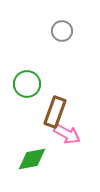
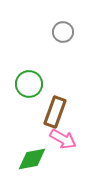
gray circle: moved 1 px right, 1 px down
green circle: moved 2 px right
pink arrow: moved 4 px left, 5 px down
